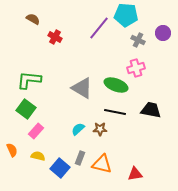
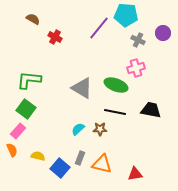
pink rectangle: moved 18 px left
